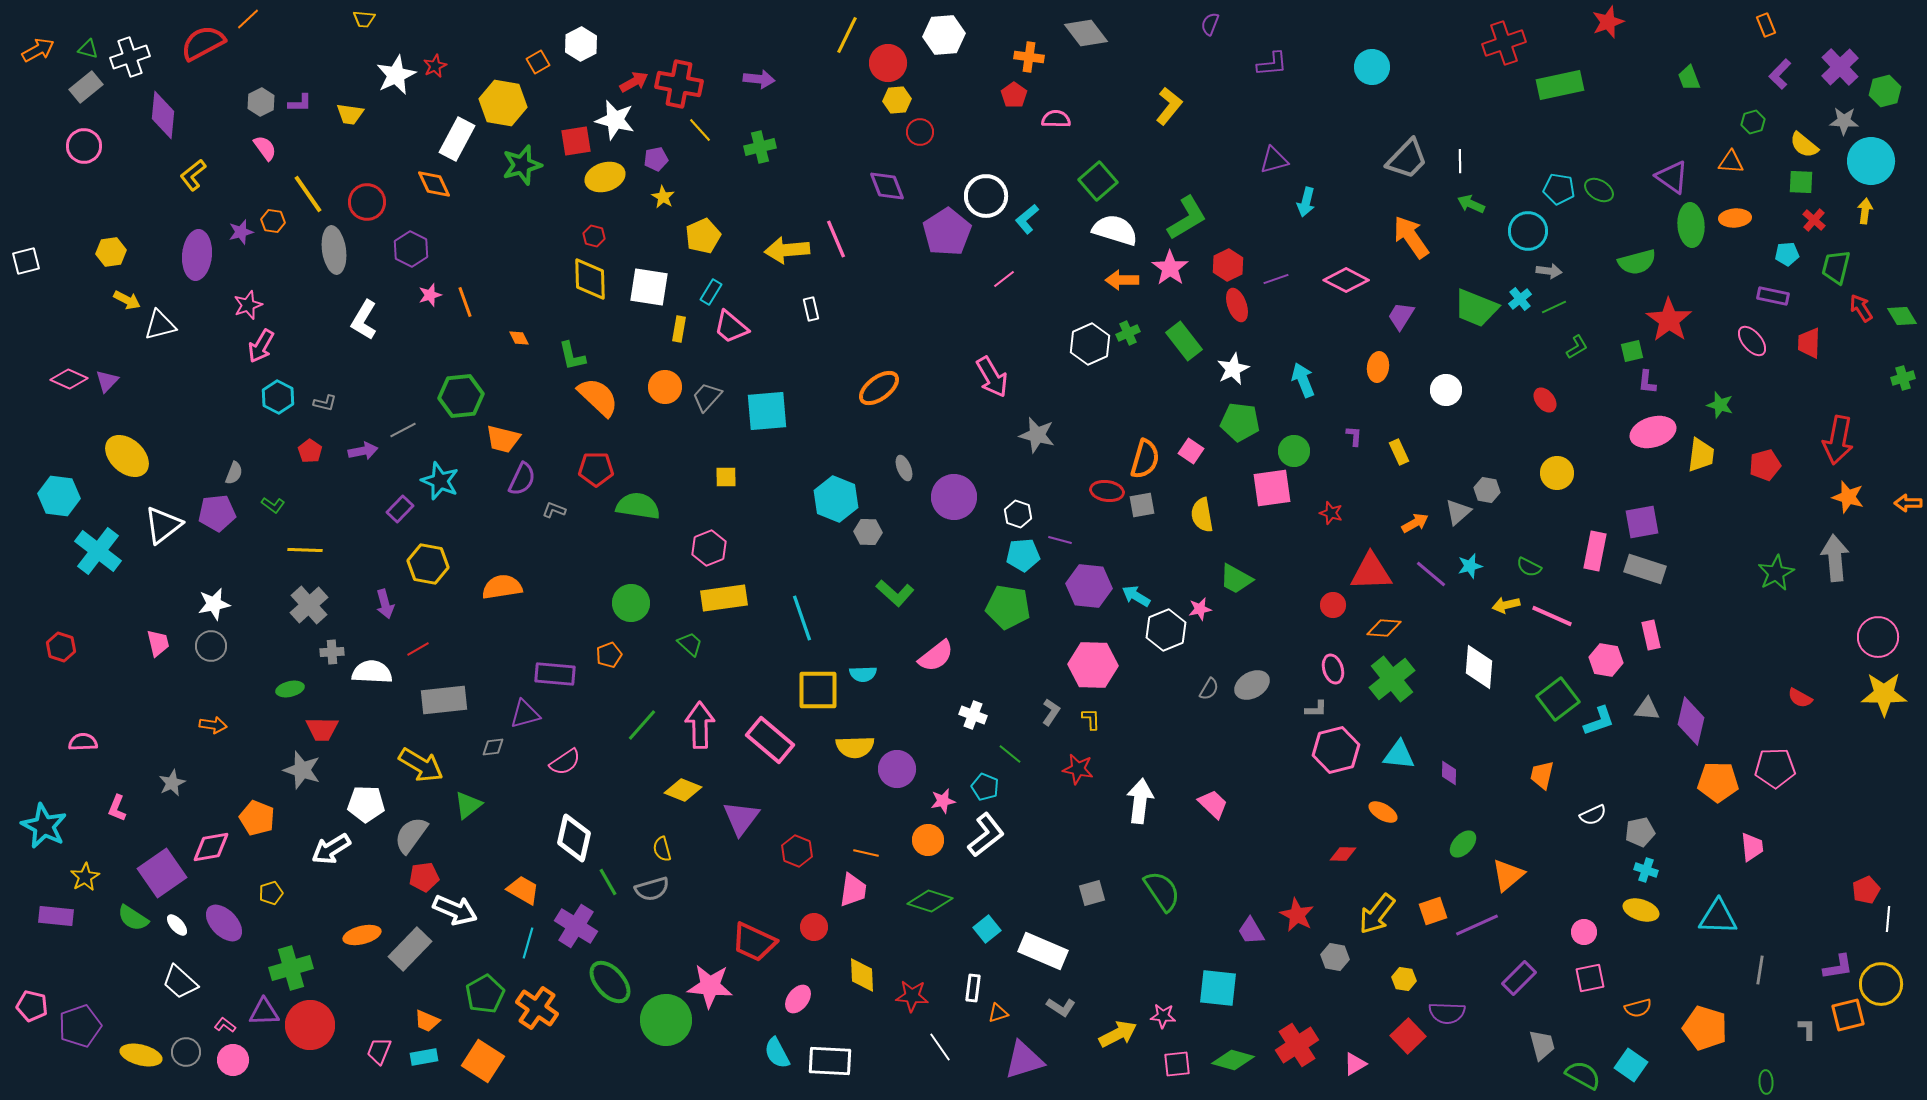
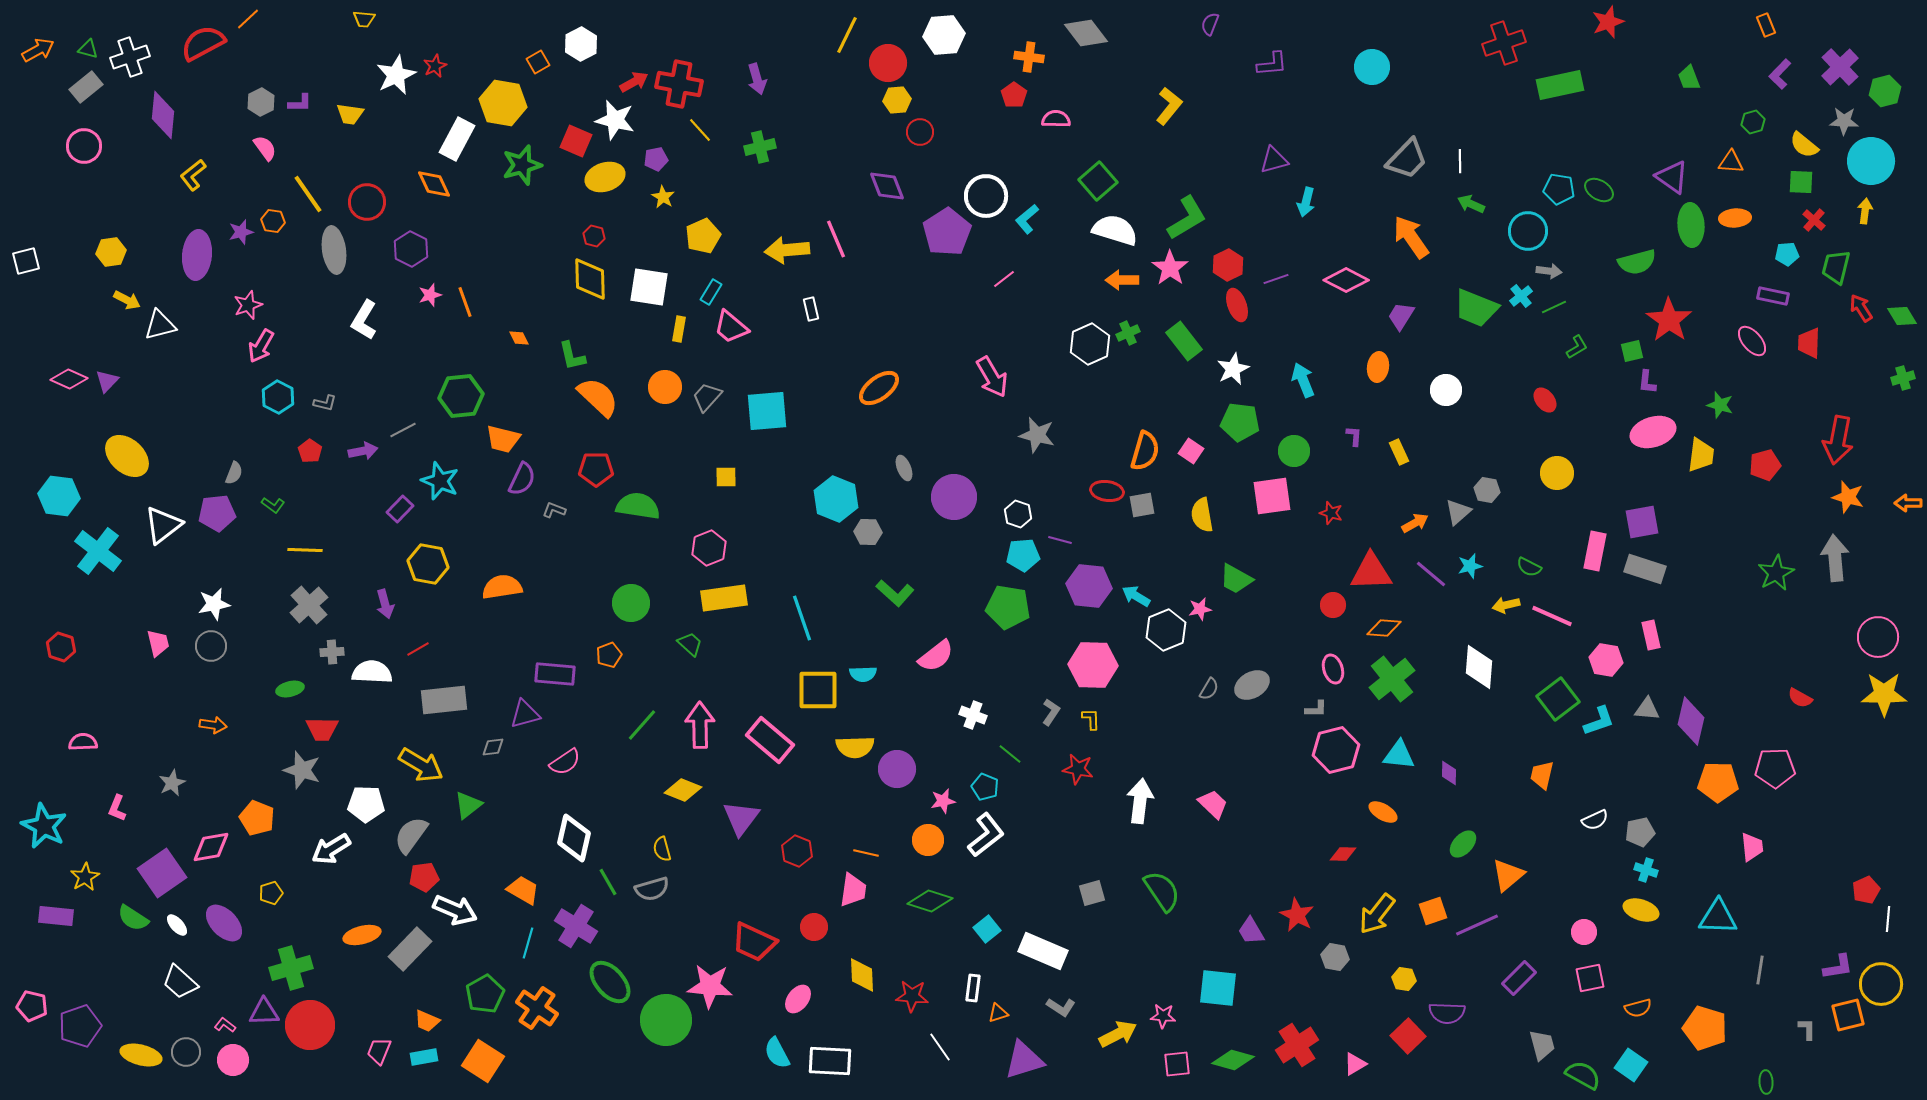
purple arrow at (759, 79): moved 2 px left; rotated 68 degrees clockwise
red square at (576, 141): rotated 32 degrees clockwise
cyan cross at (1520, 299): moved 1 px right, 3 px up
orange semicircle at (1145, 459): moved 8 px up
pink square at (1272, 488): moved 8 px down
white semicircle at (1593, 815): moved 2 px right, 5 px down
